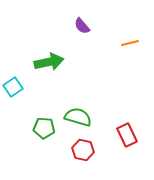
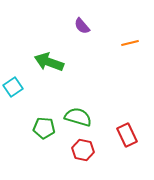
green arrow: rotated 148 degrees counterclockwise
